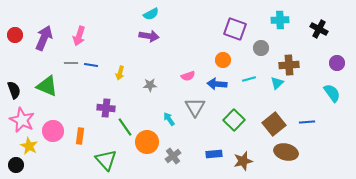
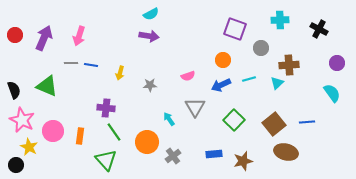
blue arrow at (217, 84): moved 4 px right, 1 px down; rotated 30 degrees counterclockwise
green line at (125, 127): moved 11 px left, 5 px down
yellow star at (29, 146): moved 1 px down
